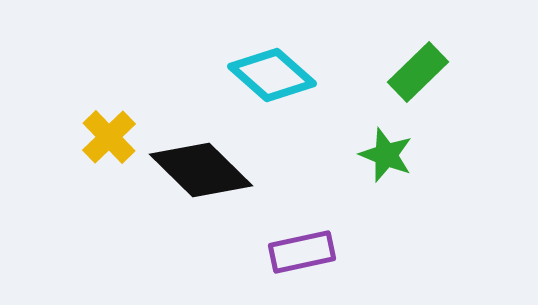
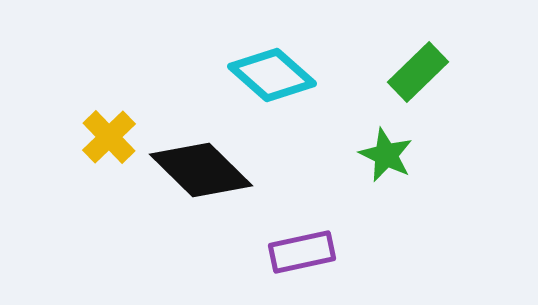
green star: rotated 4 degrees clockwise
